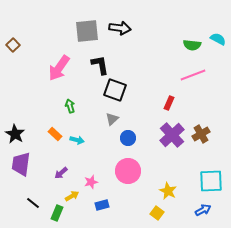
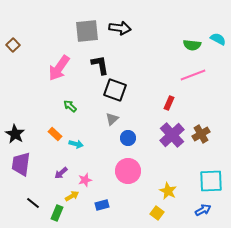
green arrow: rotated 32 degrees counterclockwise
cyan arrow: moved 1 px left, 4 px down
pink star: moved 6 px left, 2 px up
